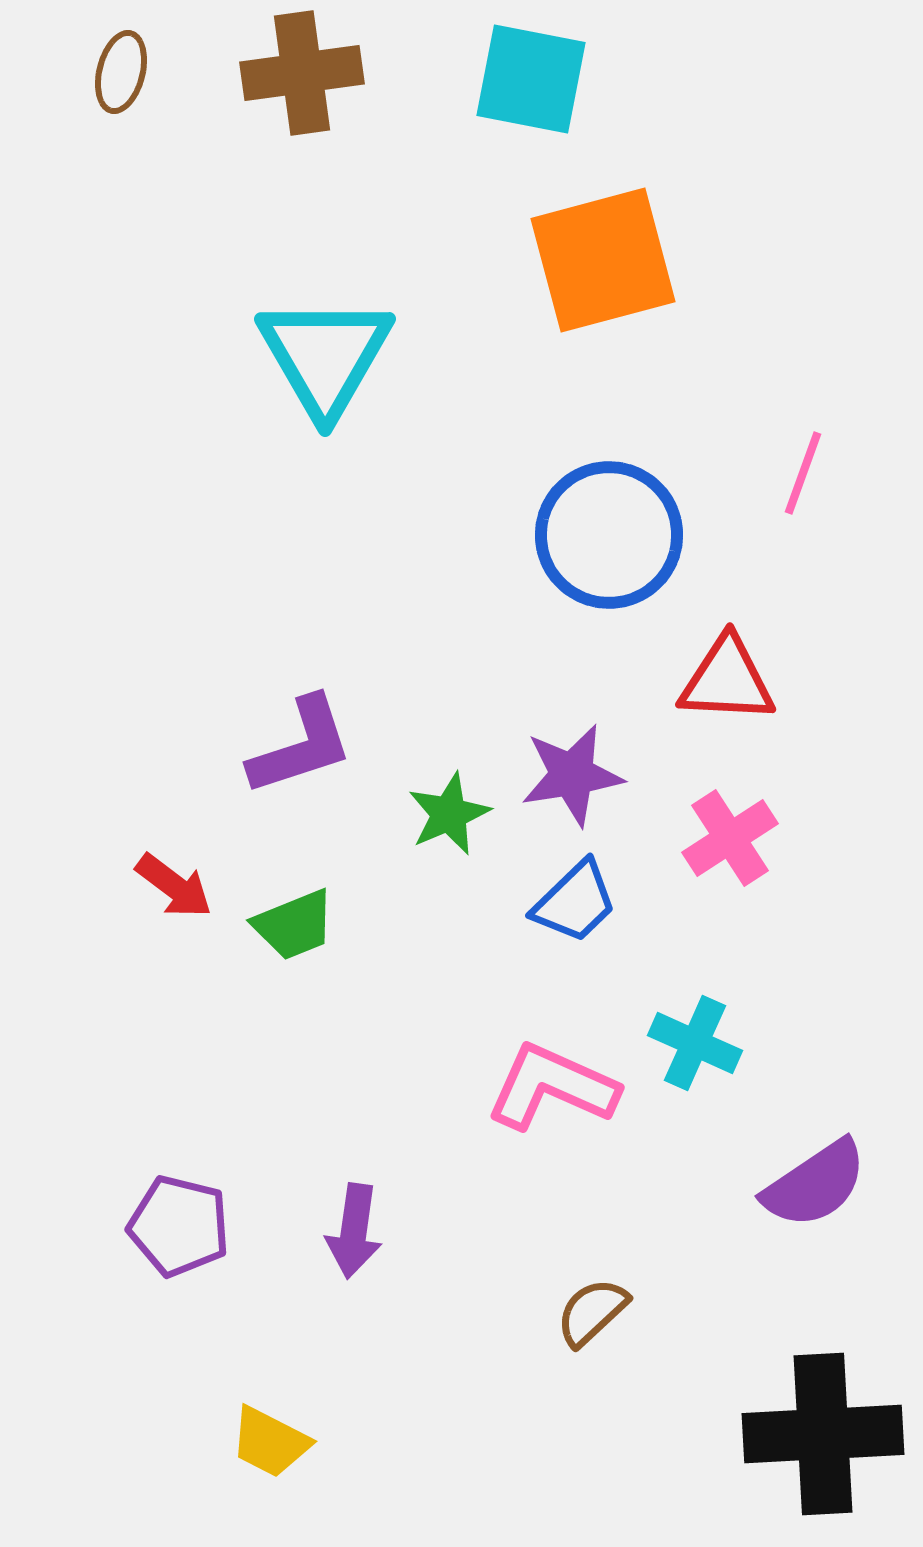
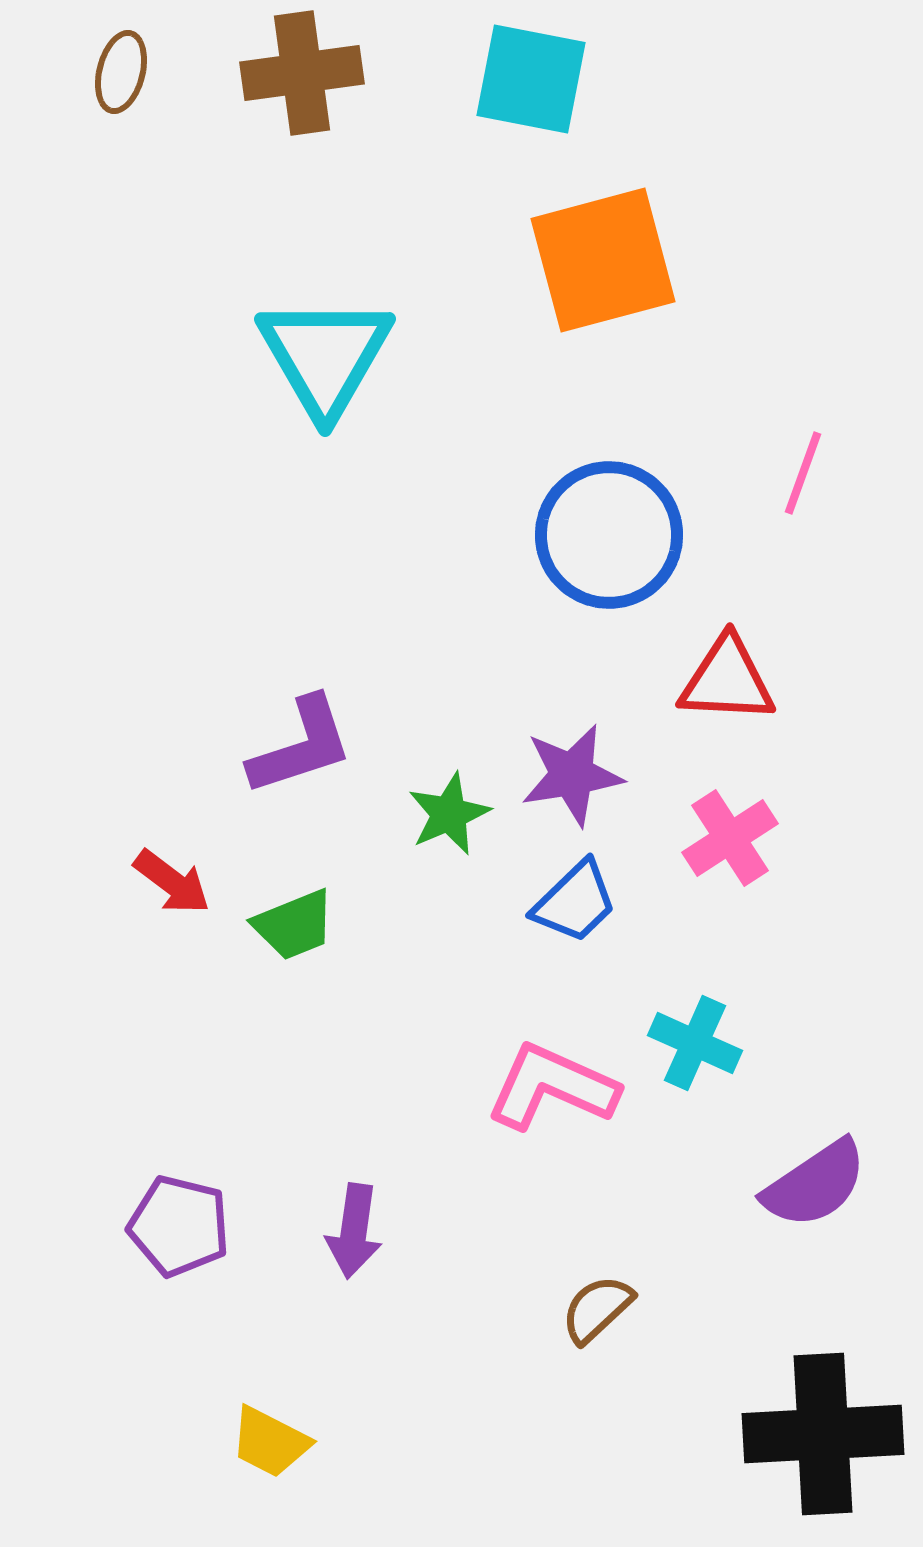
red arrow: moved 2 px left, 4 px up
brown semicircle: moved 5 px right, 3 px up
